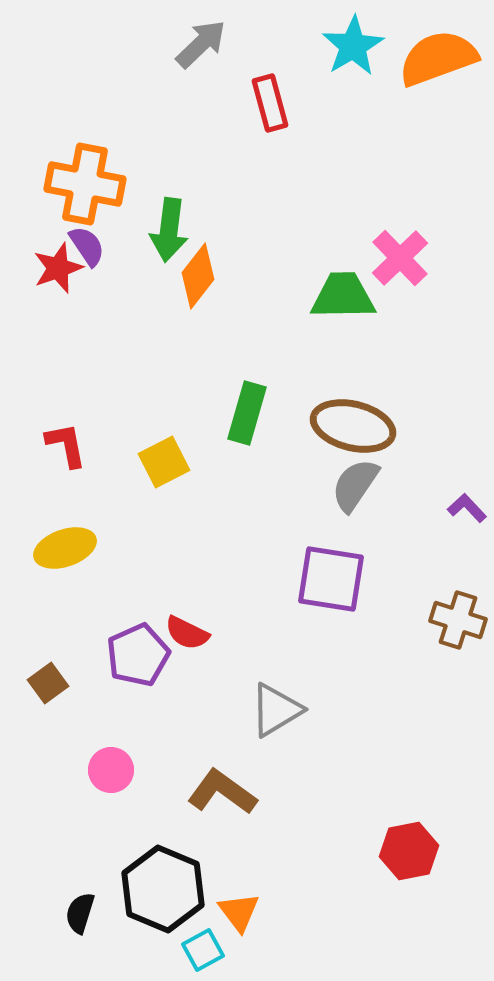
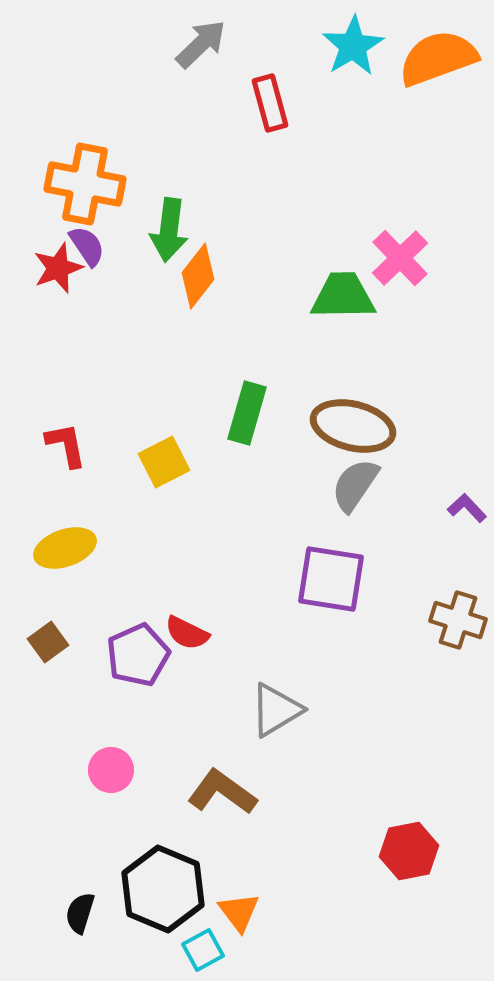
brown square: moved 41 px up
